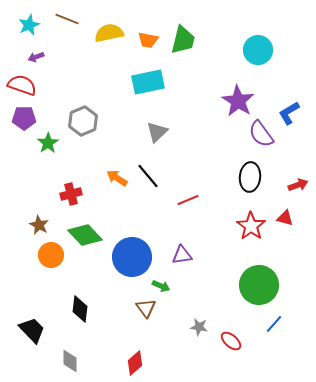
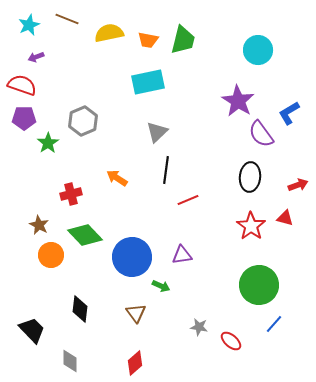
black line: moved 18 px right, 6 px up; rotated 48 degrees clockwise
brown triangle: moved 10 px left, 5 px down
